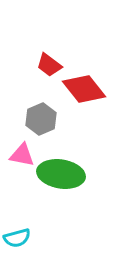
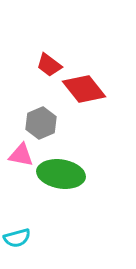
gray hexagon: moved 4 px down
pink triangle: moved 1 px left
